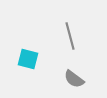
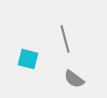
gray line: moved 5 px left, 3 px down
